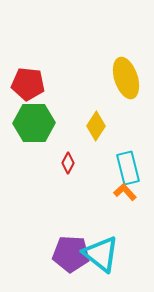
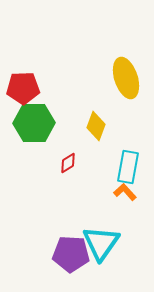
red pentagon: moved 5 px left, 4 px down; rotated 8 degrees counterclockwise
yellow diamond: rotated 12 degrees counterclockwise
red diamond: rotated 30 degrees clockwise
cyan rectangle: moved 1 px up; rotated 24 degrees clockwise
cyan triangle: moved 11 px up; rotated 27 degrees clockwise
